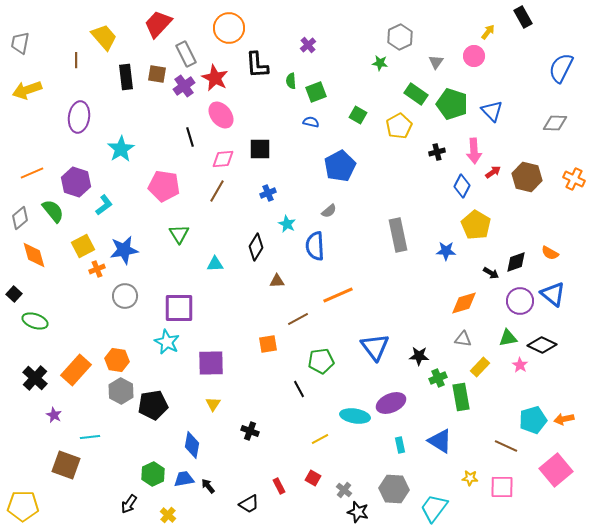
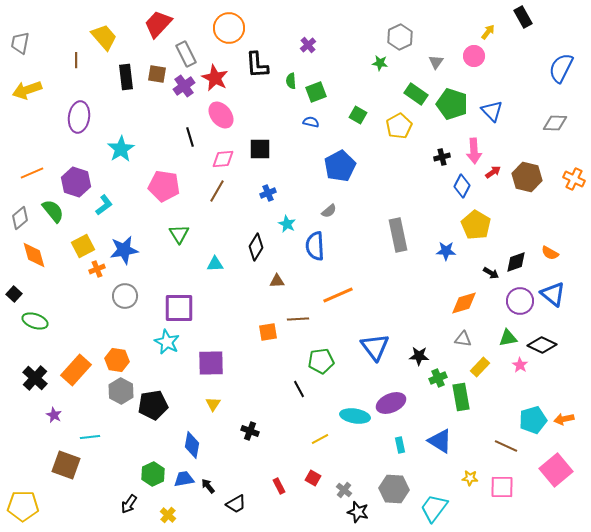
black cross at (437, 152): moved 5 px right, 5 px down
brown line at (298, 319): rotated 25 degrees clockwise
orange square at (268, 344): moved 12 px up
black trapezoid at (249, 504): moved 13 px left
